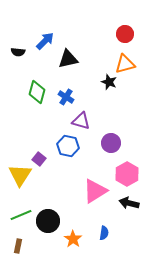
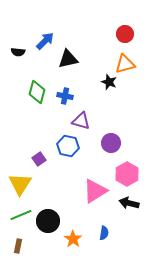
blue cross: moved 1 px left, 1 px up; rotated 21 degrees counterclockwise
purple square: rotated 16 degrees clockwise
yellow triangle: moved 9 px down
